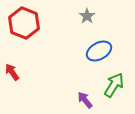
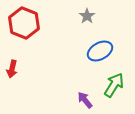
blue ellipse: moved 1 px right
red arrow: moved 3 px up; rotated 132 degrees counterclockwise
